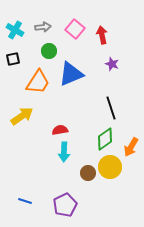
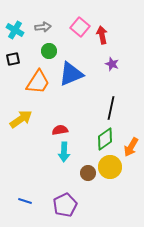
pink square: moved 5 px right, 2 px up
black line: rotated 30 degrees clockwise
yellow arrow: moved 1 px left, 3 px down
